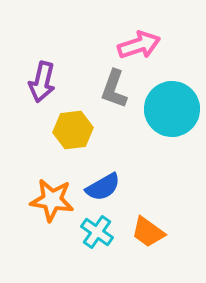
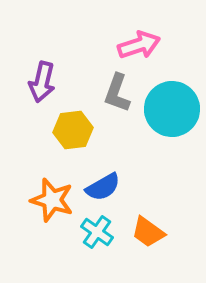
gray L-shape: moved 3 px right, 4 px down
orange star: rotated 9 degrees clockwise
